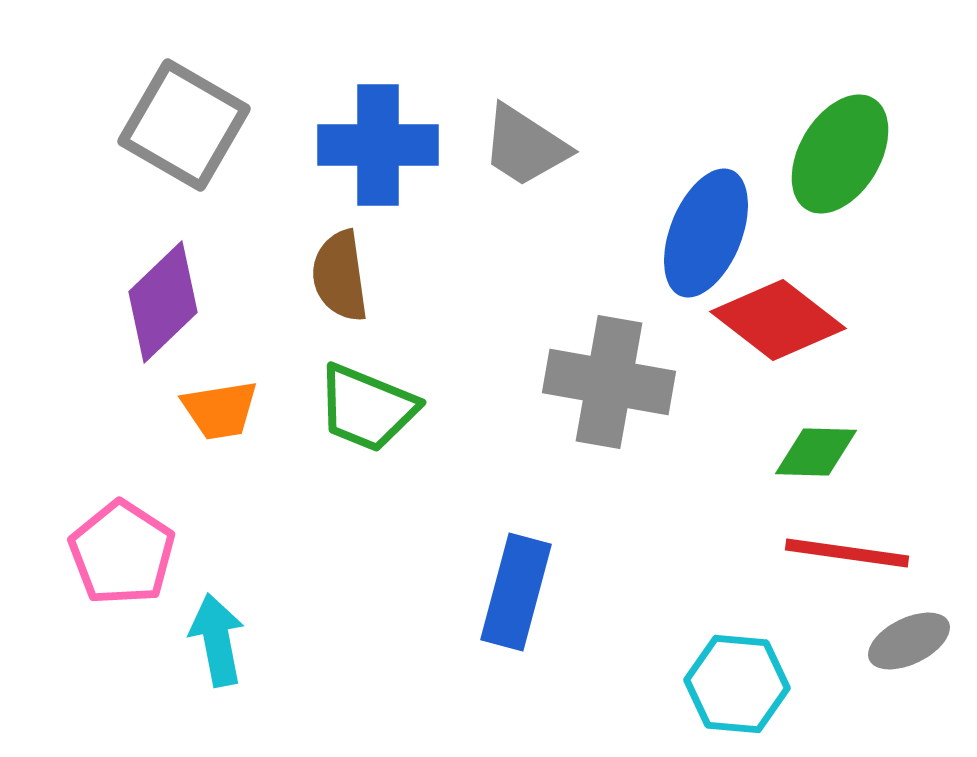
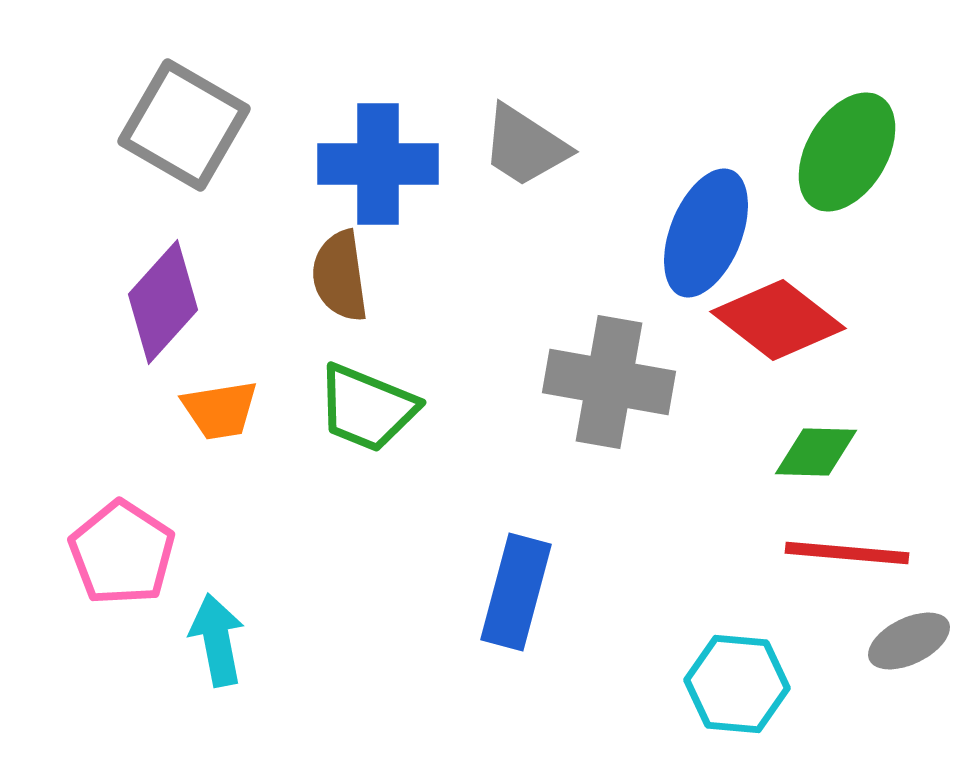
blue cross: moved 19 px down
green ellipse: moved 7 px right, 2 px up
purple diamond: rotated 4 degrees counterclockwise
red line: rotated 3 degrees counterclockwise
